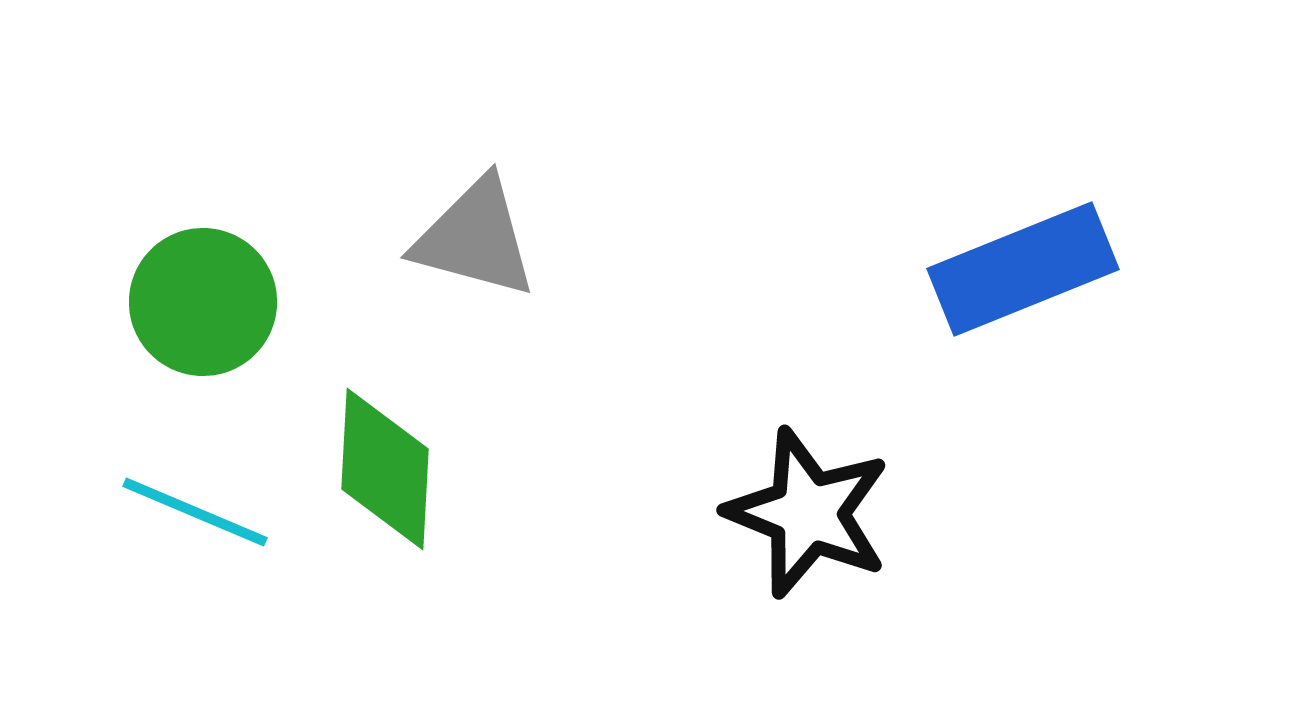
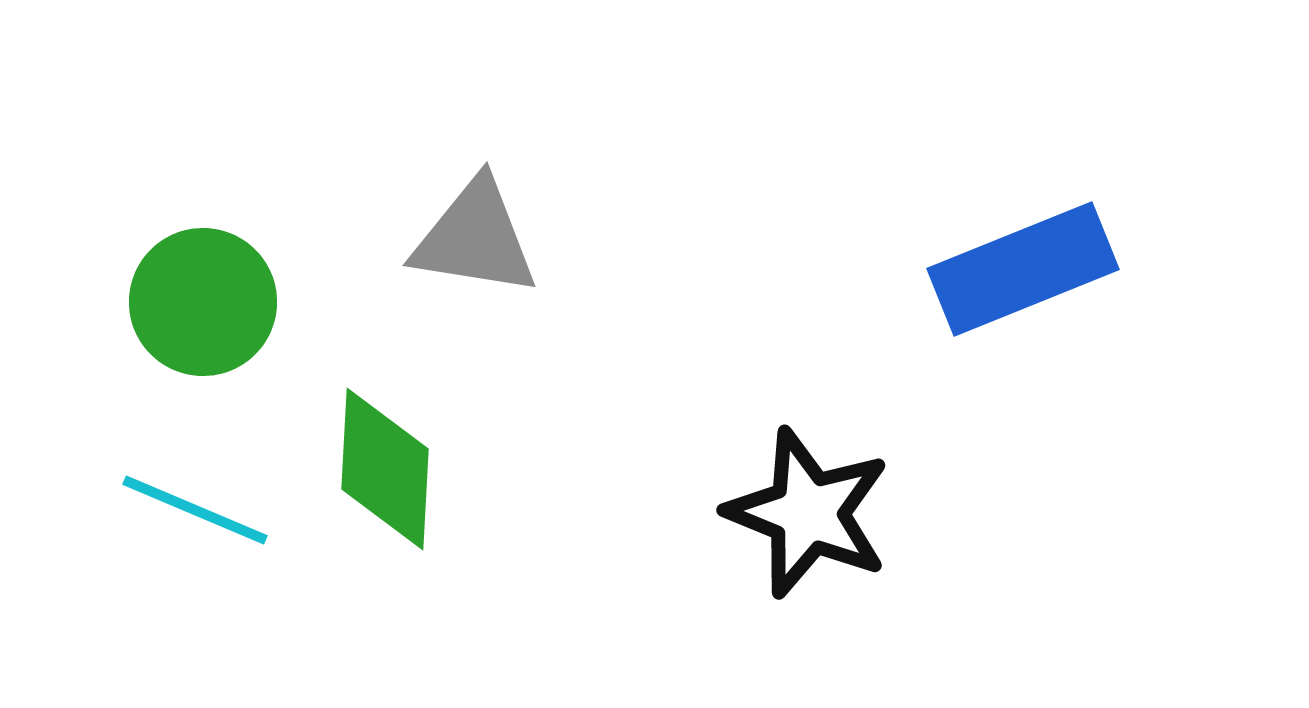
gray triangle: rotated 6 degrees counterclockwise
cyan line: moved 2 px up
